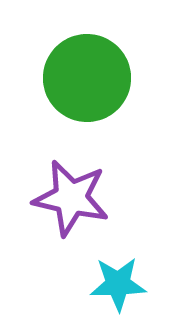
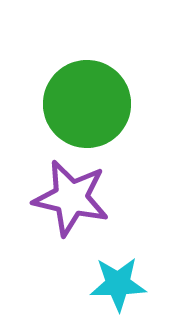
green circle: moved 26 px down
